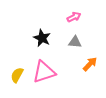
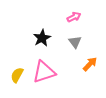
black star: rotated 18 degrees clockwise
gray triangle: rotated 48 degrees clockwise
